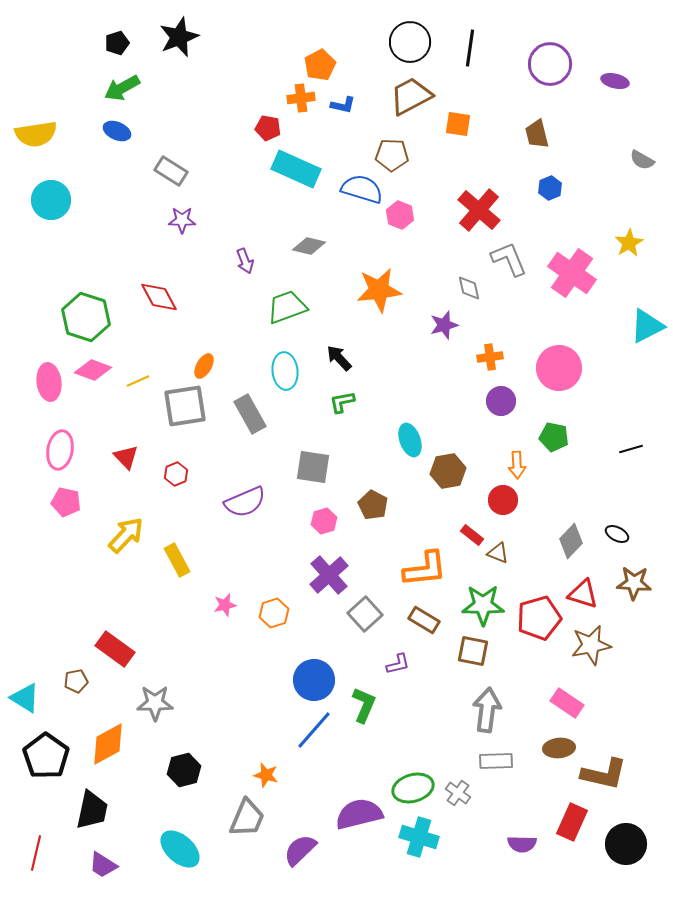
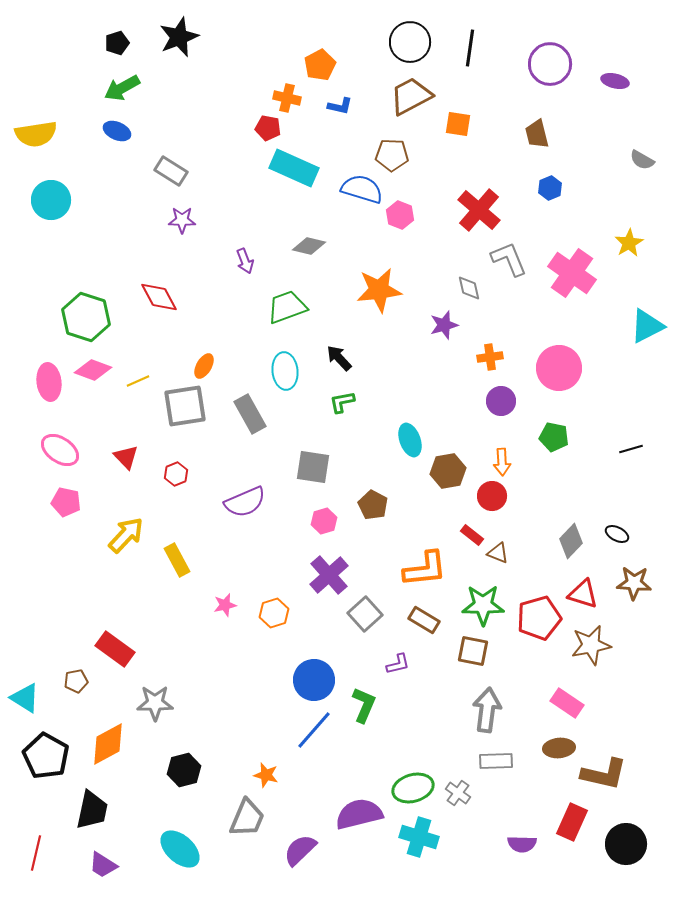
orange cross at (301, 98): moved 14 px left; rotated 20 degrees clockwise
blue L-shape at (343, 105): moved 3 px left, 1 px down
cyan rectangle at (296, 169): moved 2 px left, 1 px up
pink ellipse at (60, 450): rotated 66 degrees counterclockwise
orange arrow at (517, 465): moved 15 px left, 3 px up
red circle at (503, 500): moved 11 px left, 4 px up
black pentagon at (46, 756): rotated 6 degrees counterclockwise
